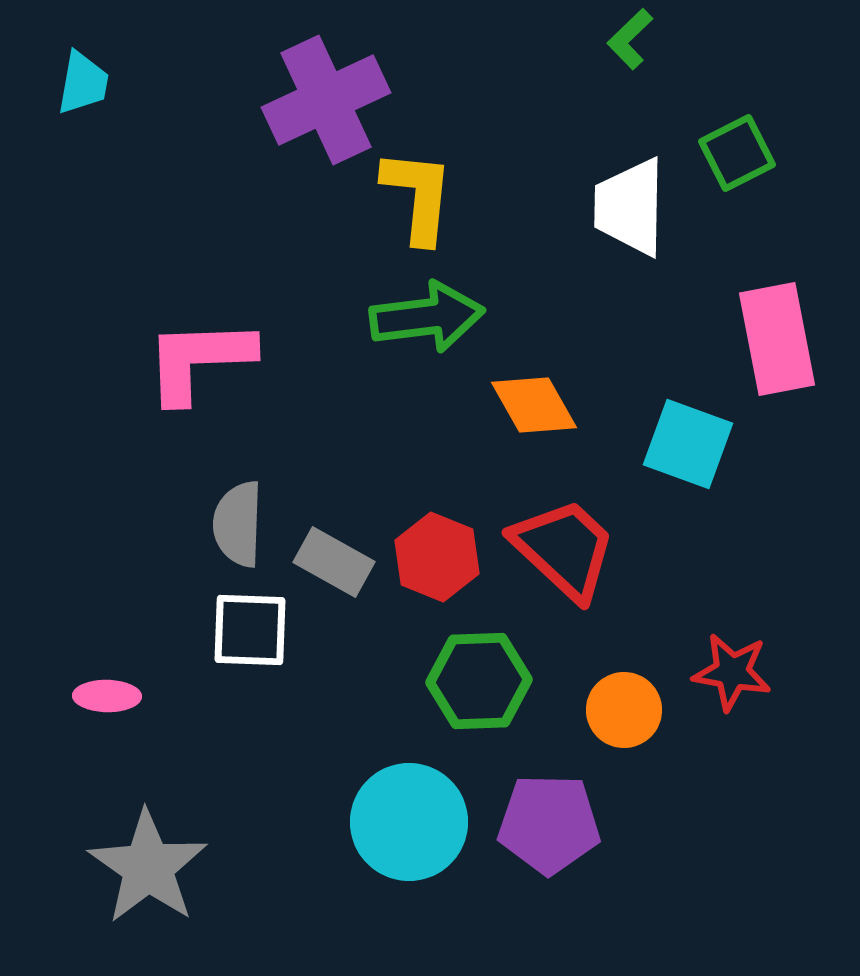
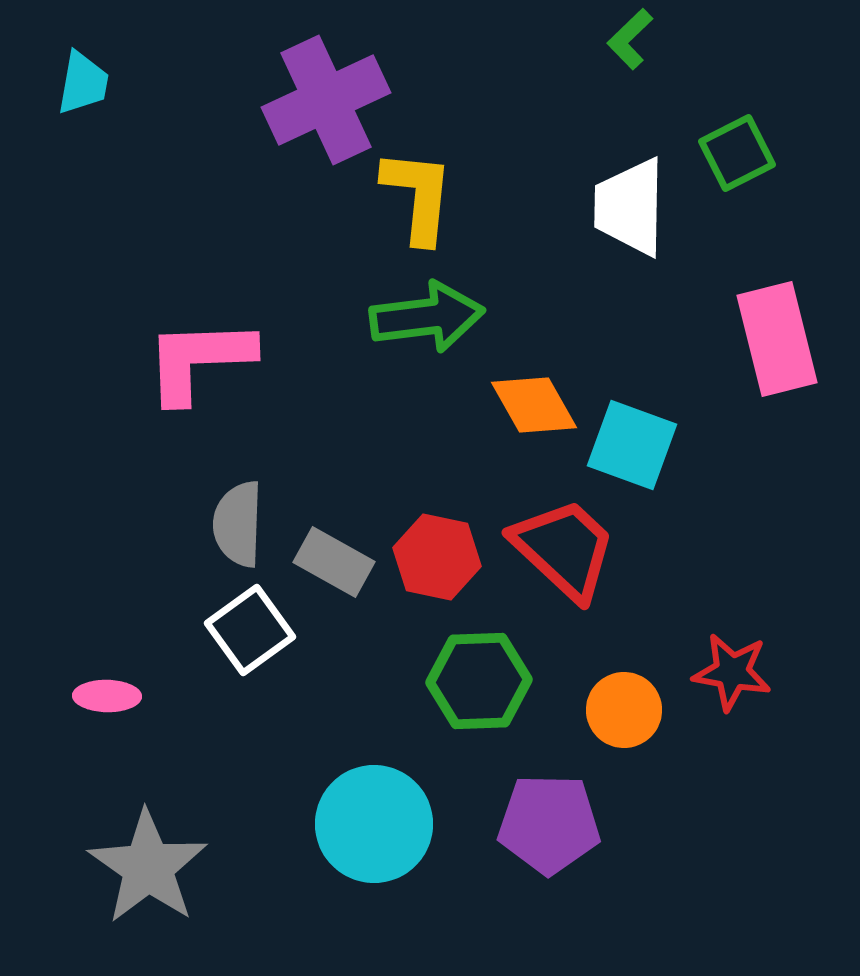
pink rectangle: rotated 3 degrees counterclockwise
cyan square: moved 56 px left, 1 px down
red hexagon: rotated 10 degrees counterclockwise
white square: rotated 38 degrees counterclockwise
cyan circle: moved 35 px left, 2 px down
